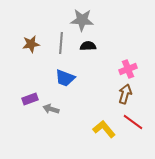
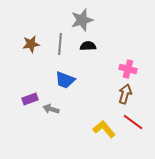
gray star: rotated 20 degrees counterclockwise
gray line: moved 1 px left, 1 px down
pink cross: rotated 36 degrees clockwise
blue trapezoid: moved 2 px down
